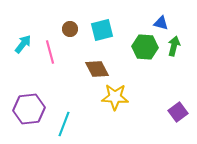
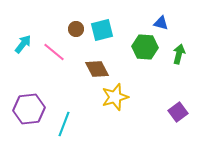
brown circle: moved 6 px right
green arrow: moved 5 px right, 8 px down
pink line: moved 4 px right; rotated 35 degrees counterclockwise
yellow star: rotated 20 degrees counterclockwise
